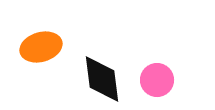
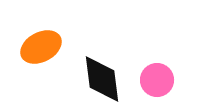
orange ellipse: rotated 12 degrees counterclockwise
